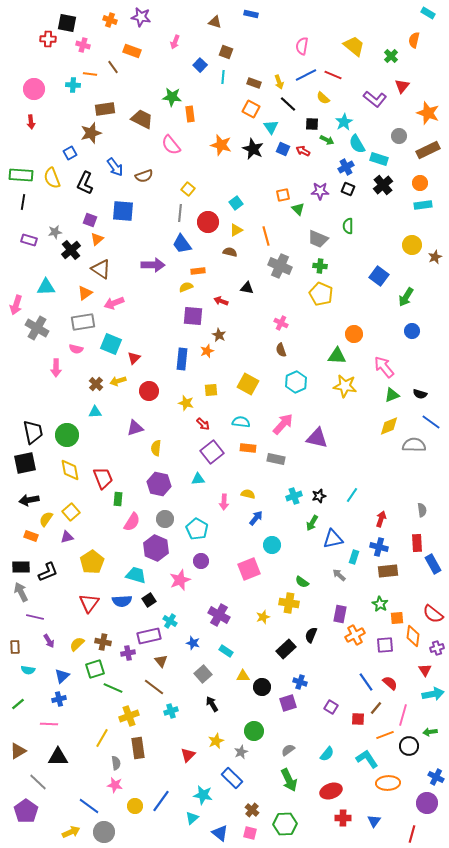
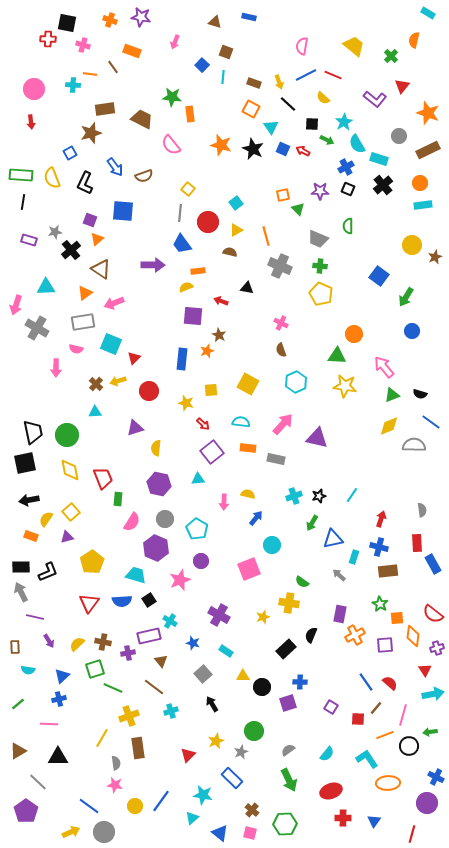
blue rectangle at (251, 14): moved 2 px left, 3 px down
blue square at (200, 65): moved 2 px right
blue cross at (300, 682): rotated 16 degrees counterclockwise
